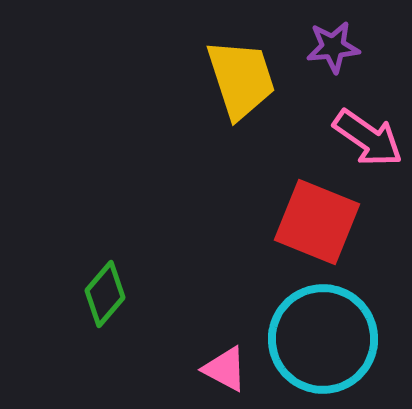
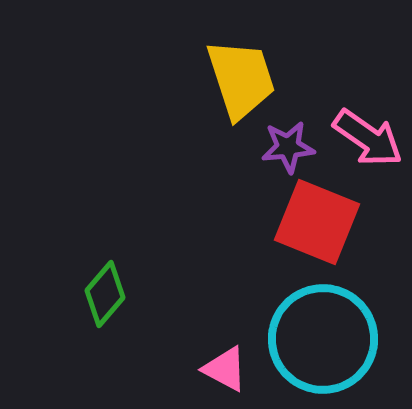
purple star: moved 45 px left, 100 px down
